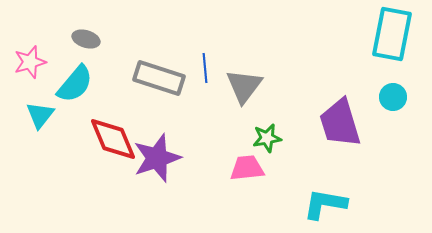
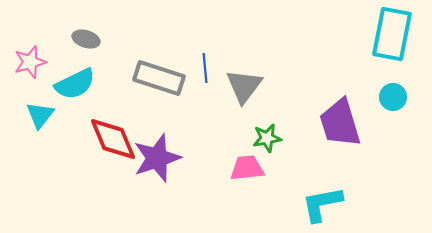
cyan semicircle: rotated 24 degrees clockwise
cyan L-shape: moved 3 px left; rotated 21 degrees counterclockwise
